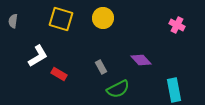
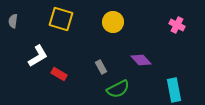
yellow circle: moved 10 px right, 4 px down
